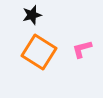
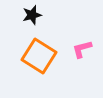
orange square: moved 4 px down
